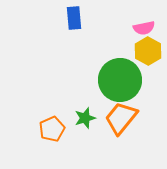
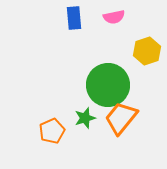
pink semicircle: moved 30 px left, 11 px up
yellow hexagon: moved 1 px left; rotated 12 degrees clockwise
green circle: moved 12 px left, 5 px down
orange pentagon: moved 2 px down
